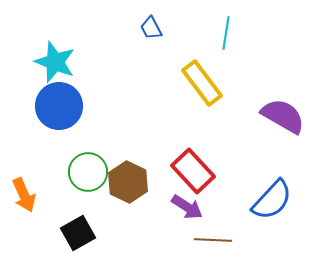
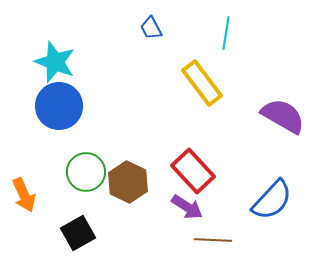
green circle: moved 2 px left
